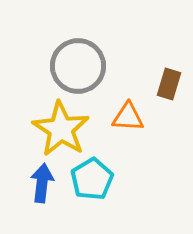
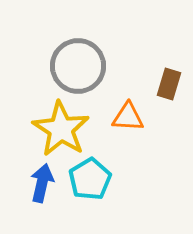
cyan pentagon: moved 2 px left
blue arrow: rotated 6 degrees clockwise
